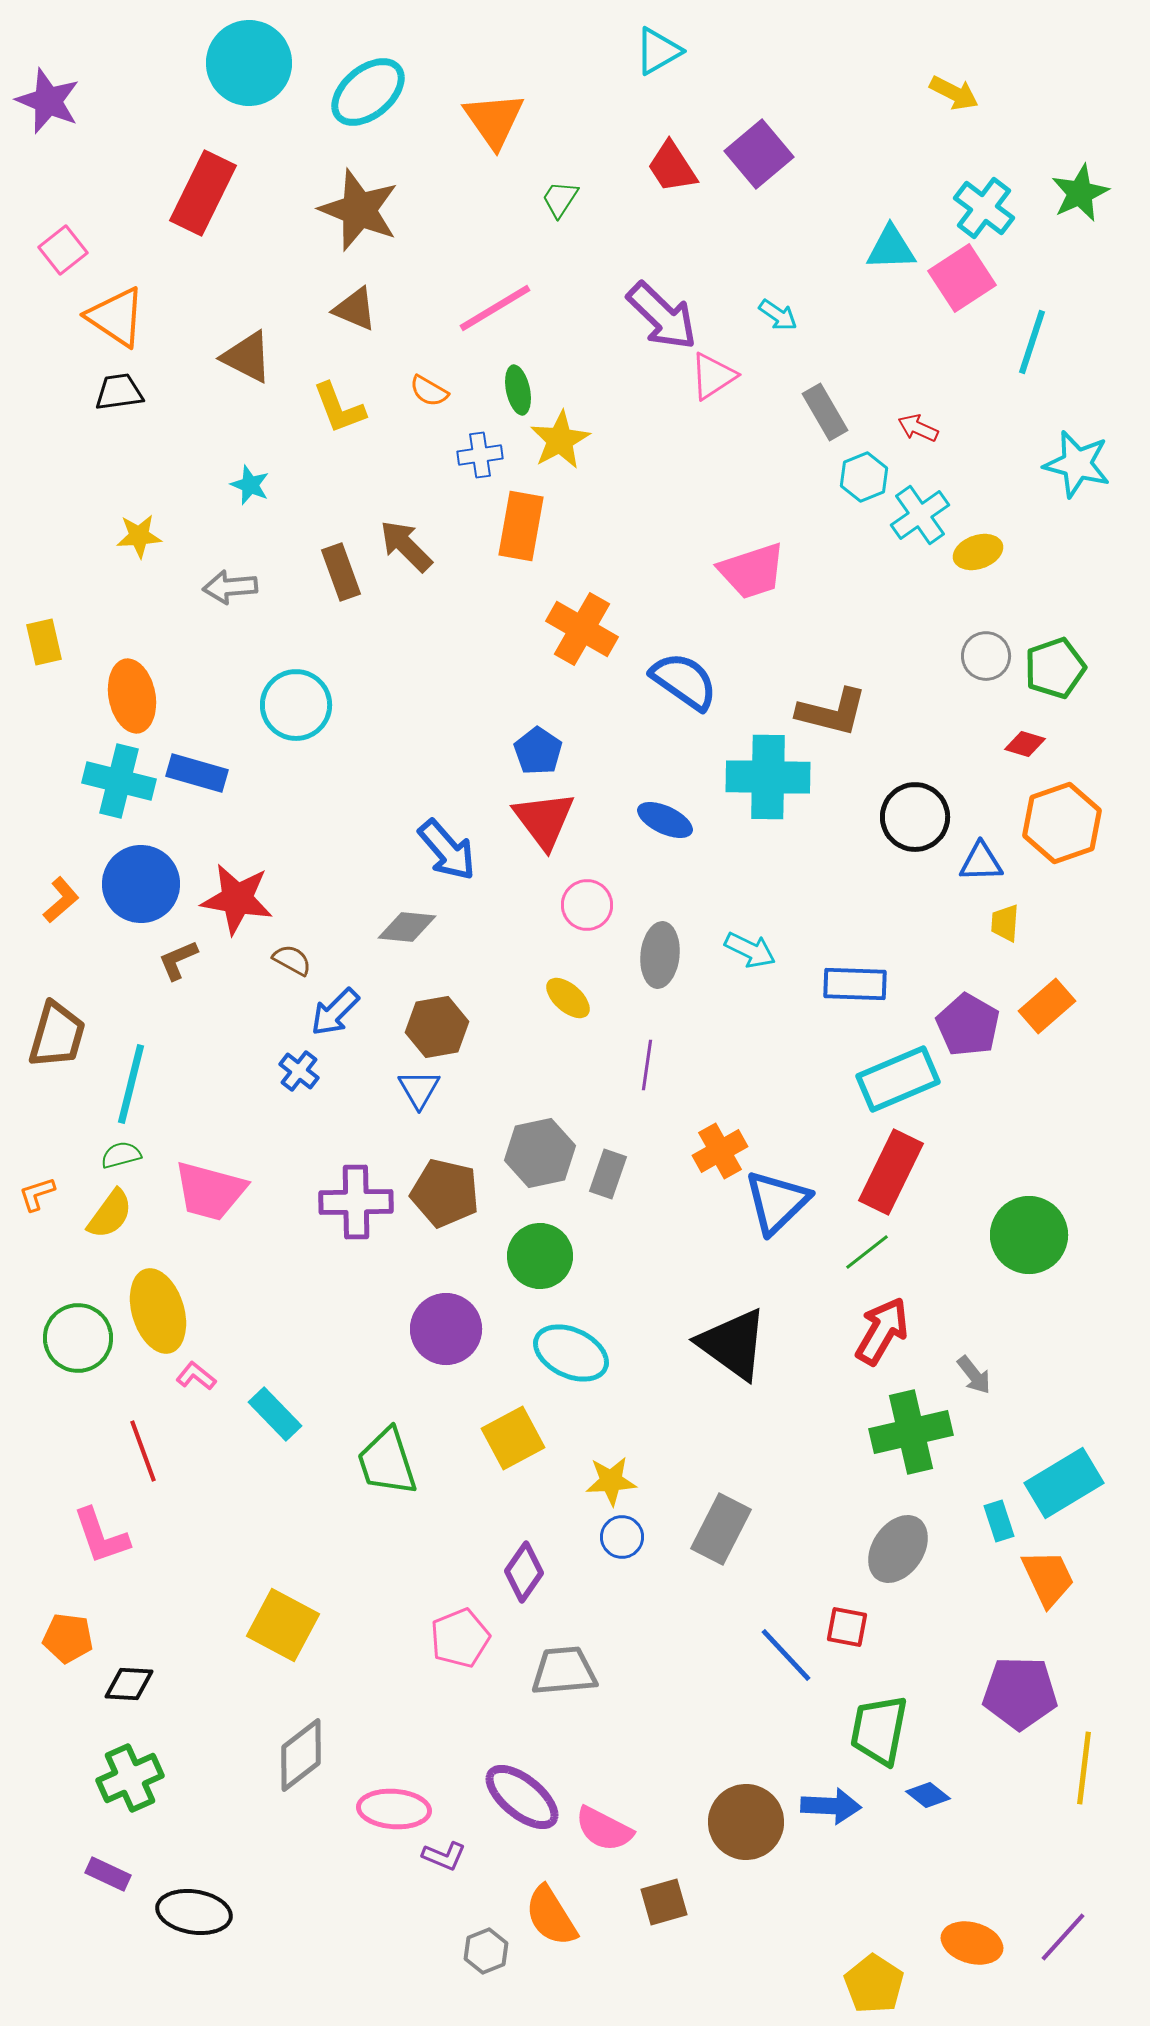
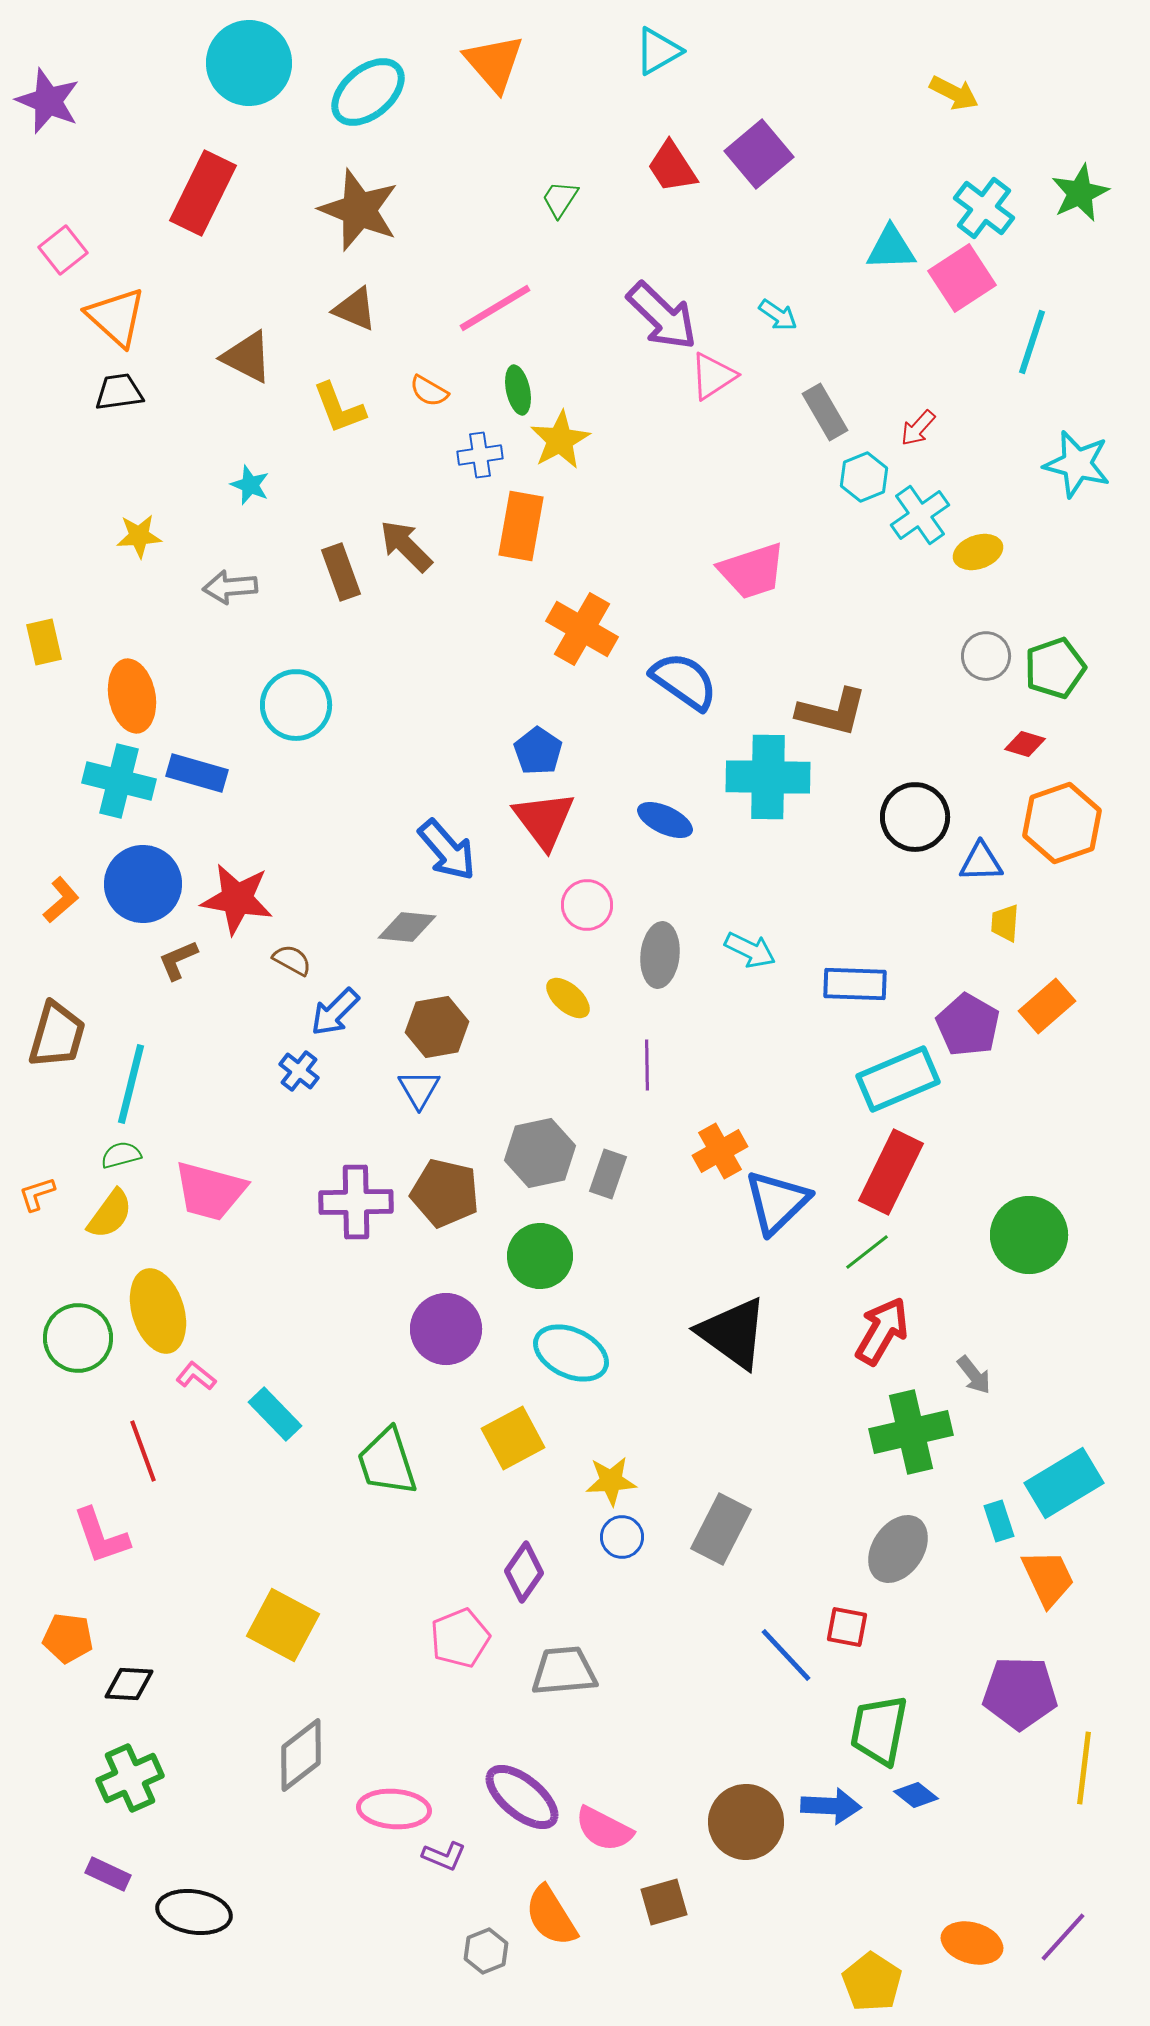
orange triangle at (494, 120): moved 57 px up; rotated 6 degrees counterclockwise
orange triangle at (116, 317): rotated 8 degrees clockwise
red arrow at (918, 428): rotated 72 degrees counterclockwise
blue circle at (141, 884): moved 2 px right
purple line at (647, 1065): rotated 9 degrees counterclockwise
black triangle at (733, 1344): moved 11 px up
blue diamond at (928, 1795): moved 12 px left
yellow pentagon at (874, 1984): moved 2 px left, 2 px up
